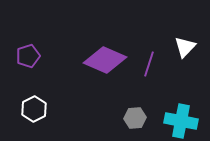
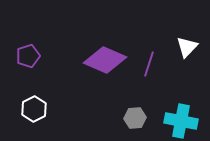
white triangle: moved 2 px right
